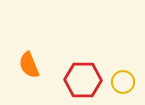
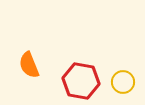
red hexagon: moved 2 px left, 1 px down; rotated 9 degrees clockwise
